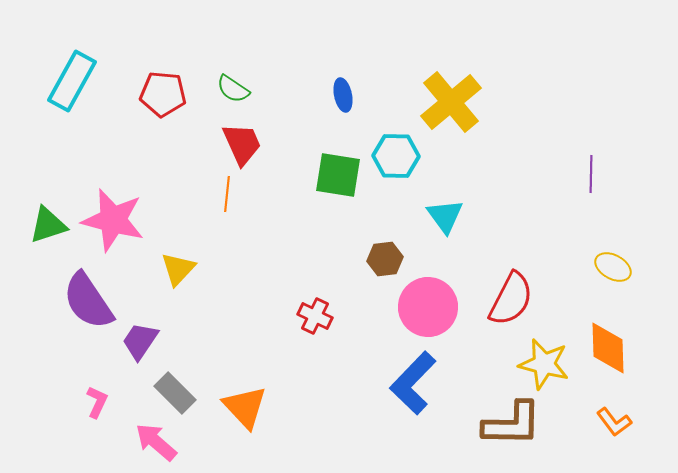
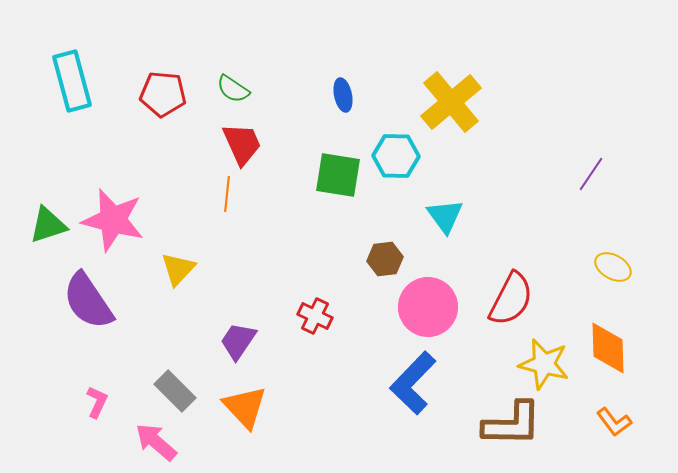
cyan rectangle: rotated 44 degrees counterclockwise
purple line: rotated 33 degrees clockwise
purple trapezoid: moved 98 px right
gray rectangle: moved 2 px up
